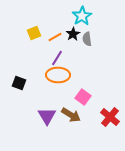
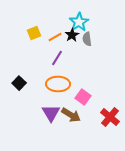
cyan star: moved 3 px left, 6 px down
black star: moved 1 px left, 1 px down
orange ellipse: moved 9 px down
black square: rotated 24 degrees clockwise
purple triangle: moved 4 px right, 3 px up
